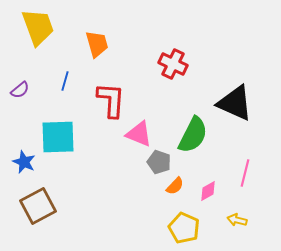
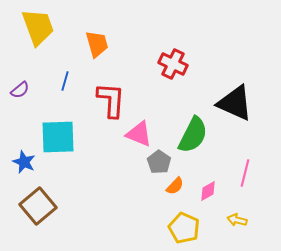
gray pentagon: rotated 15 degrees clockwise
brown square: rotated 12 degrees counterclockwise
